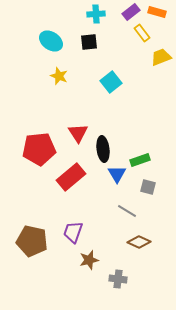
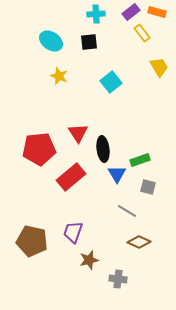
yellow trapezoid: moved 2 px left, 10 px down; rotated 80 degrees clockwise
